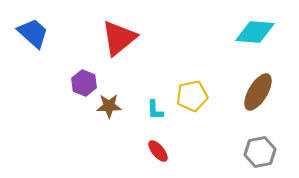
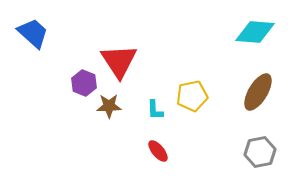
red triangle: moved 23 px down; rotated 24 degrees counterclockwise
